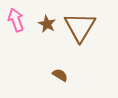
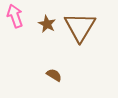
pink arrow: moved 1 px left, 4 px up
brown semicircle: moved 6 px left
